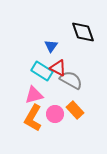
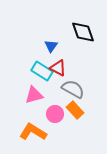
gray semicircle: moved 2 px right, 9 px down
orange L-shape: moved 14 px down; rotated 92 degrees clockwise
